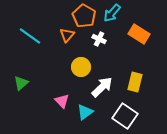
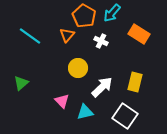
white cross: moved 2 px right, 2 px down
yellow circle: moved 3 px left, 1 px down
cyan triangle: rotated 24 degrees clockwise
